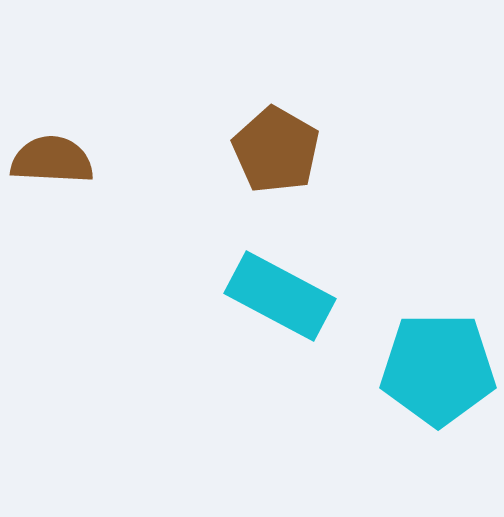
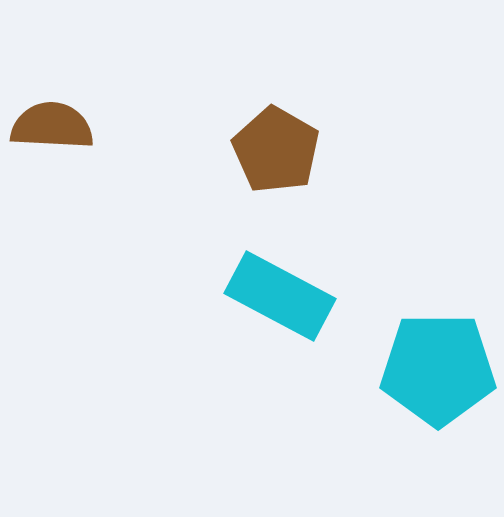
brown semicircle: moved 34 px up
